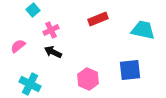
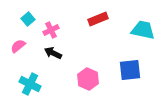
cyan square: moved 5 px left, 9 px down
black arrow: moved 1 px down
